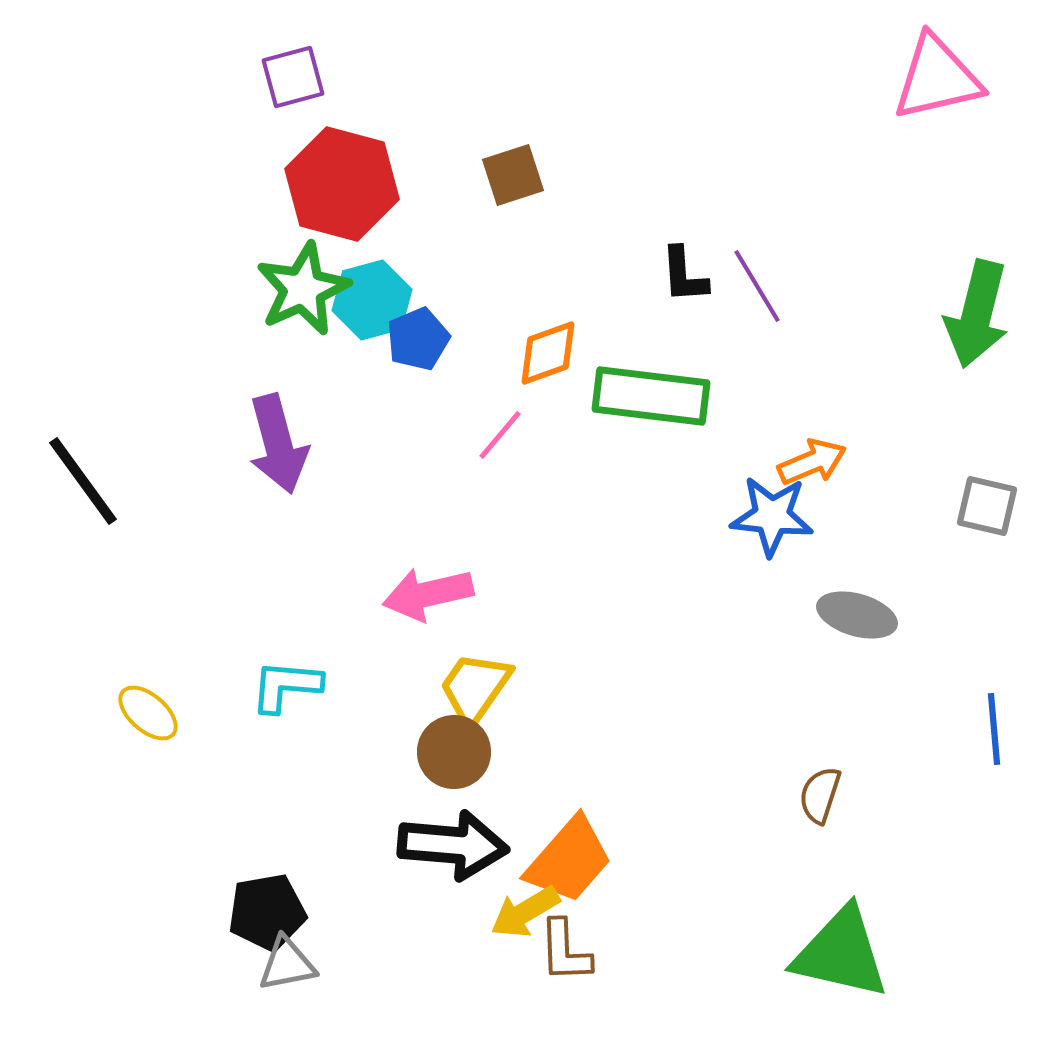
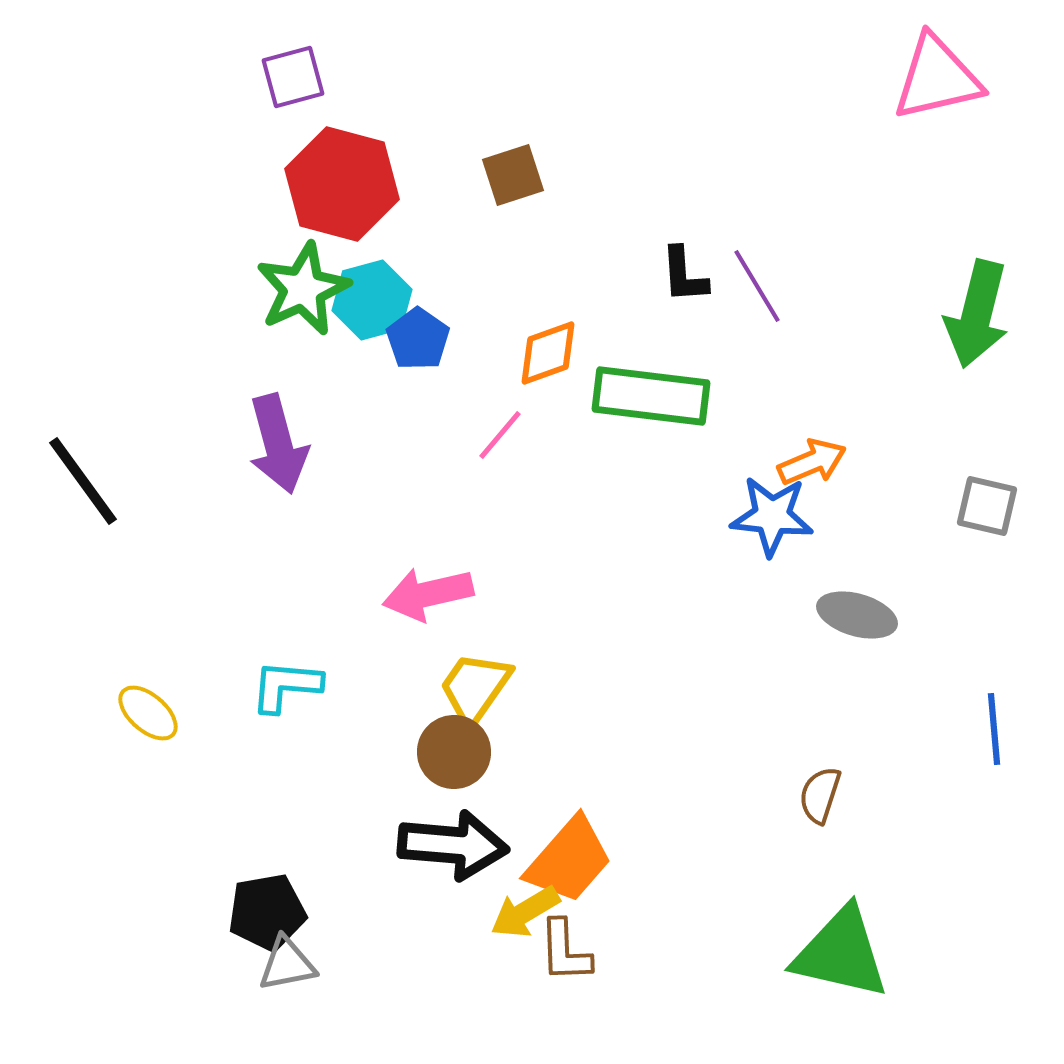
blue pentagon: rotated 14 degrees counterclockwise
